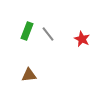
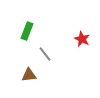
gray line: moved 3 px left, 20 px down
